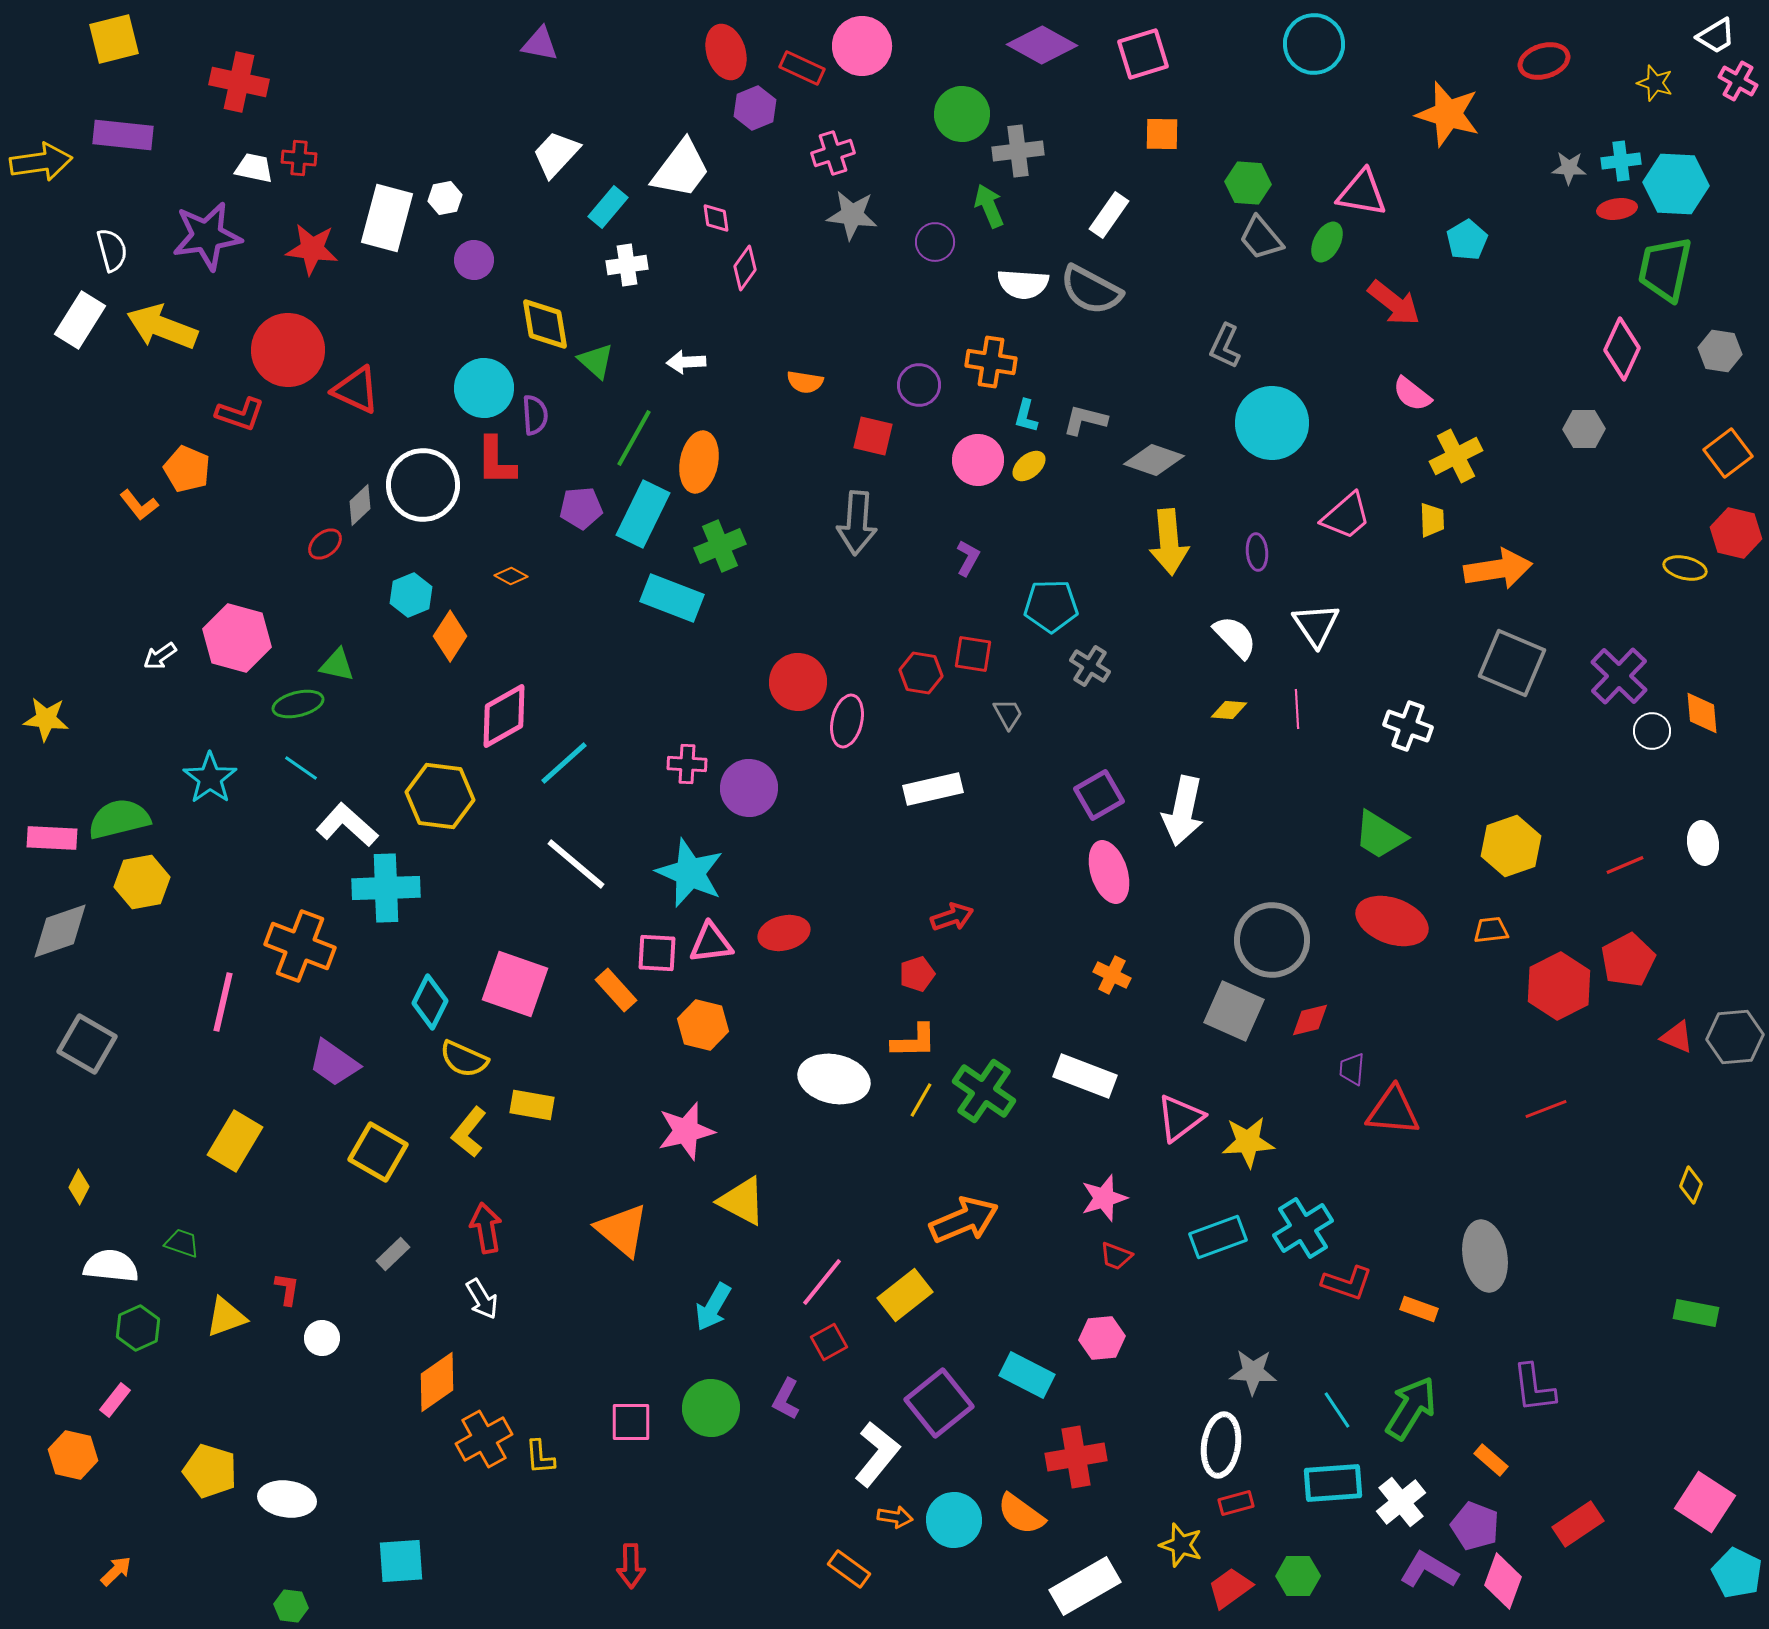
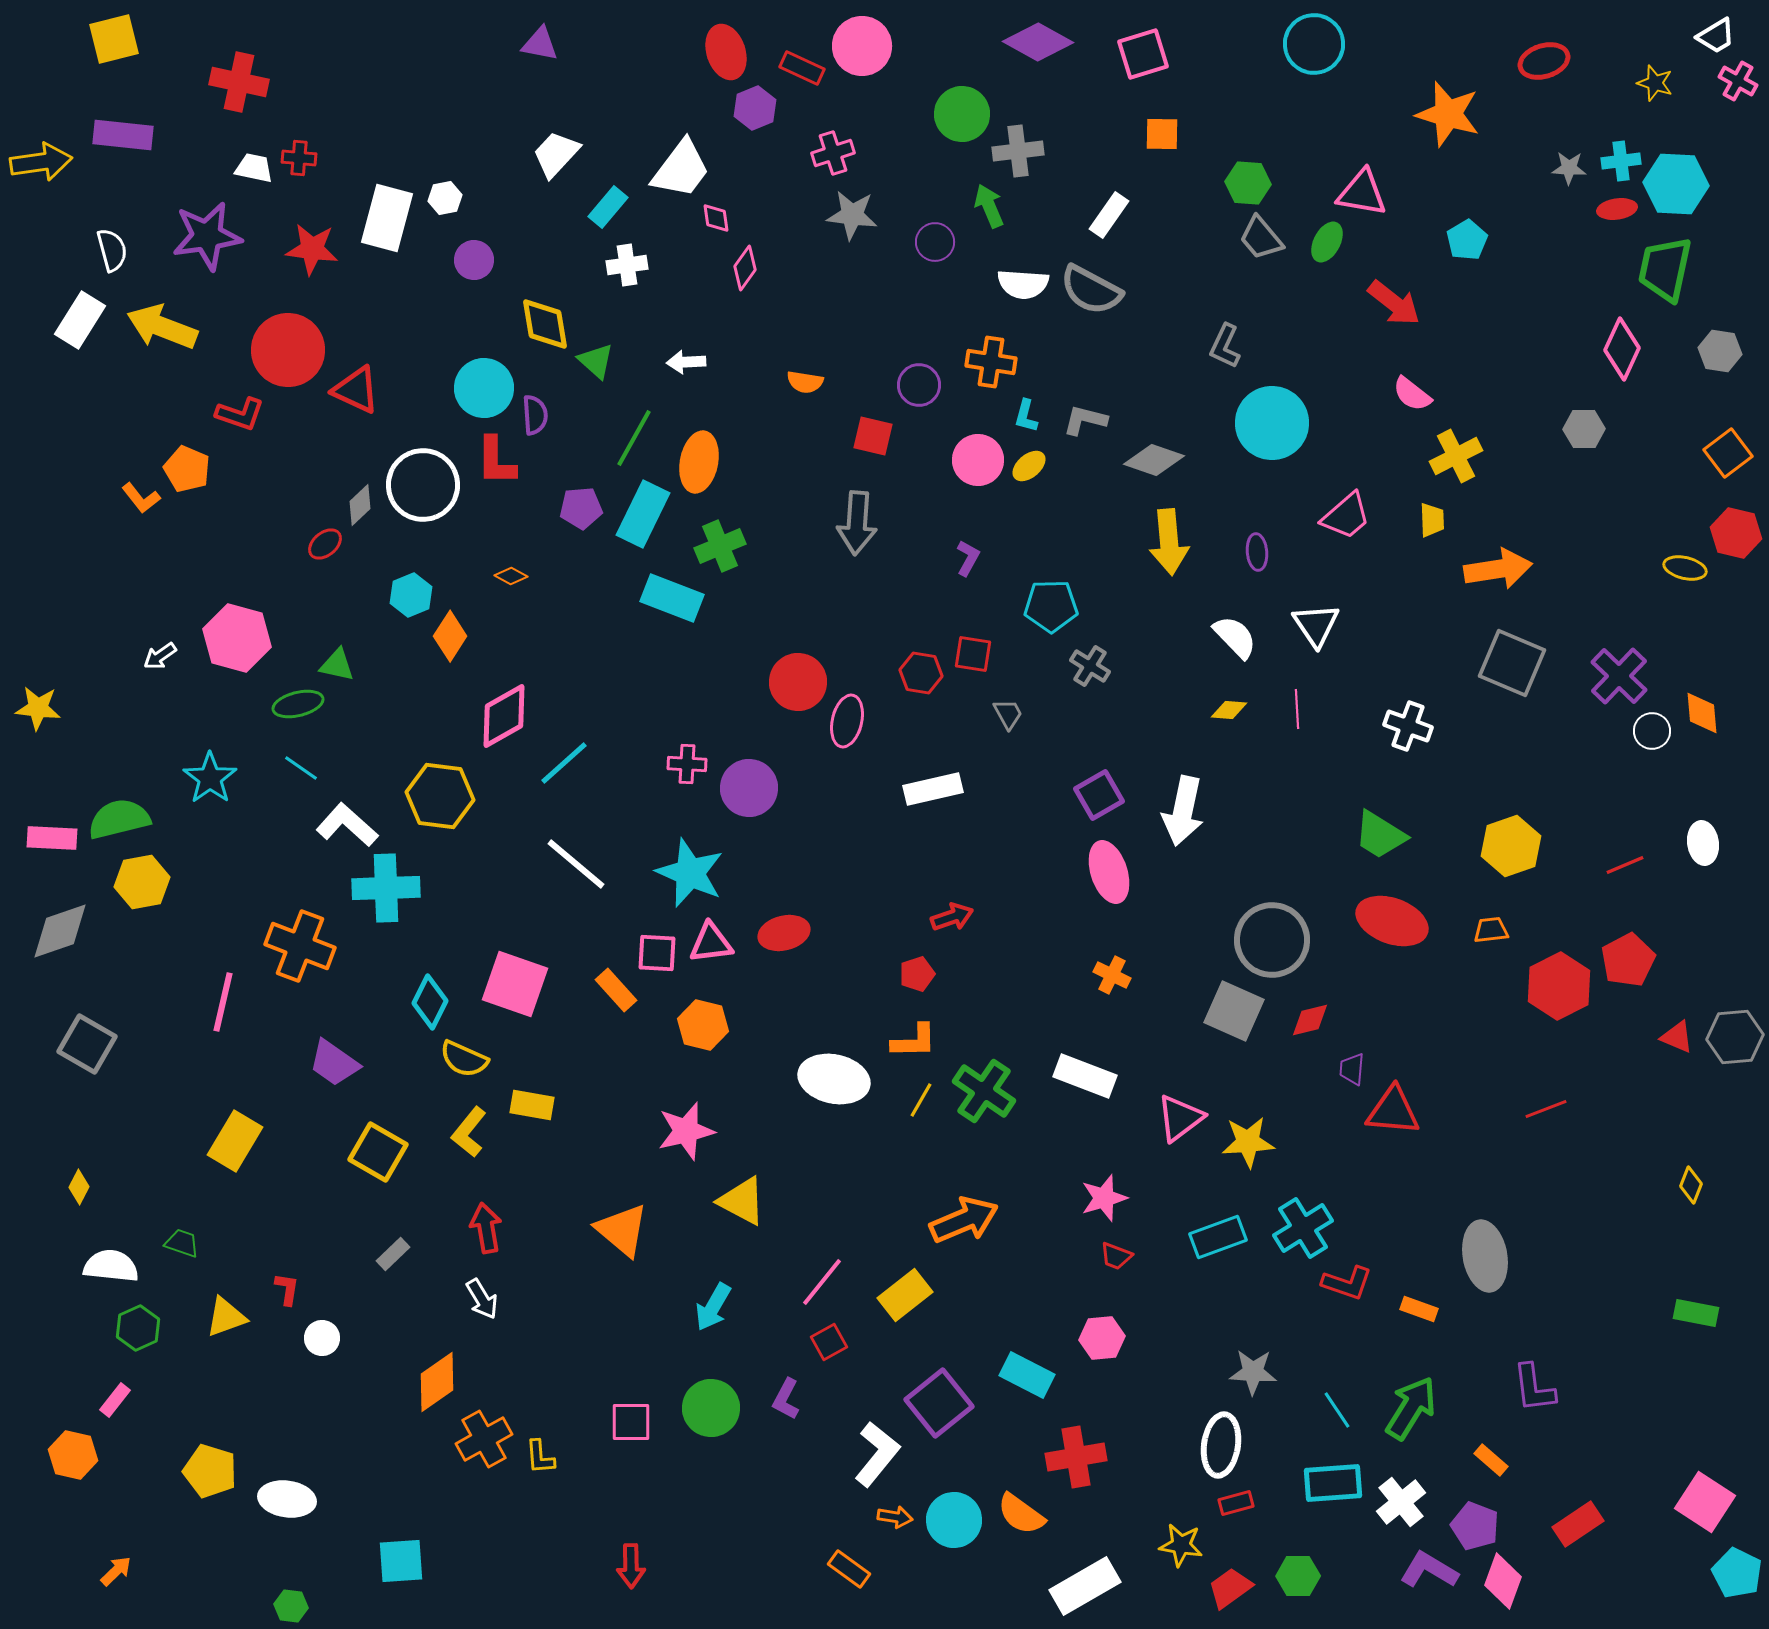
purple diamond at (1042, 45): moved 4 px left, 3 px up
orange L-shape at (139, 505): moved 2 px right, 7 px up
yellow star at (46, 719): moved 8 px left, 11 px up
yellow star at (1181, 1545): rotated 9 degrees counterclockwise
